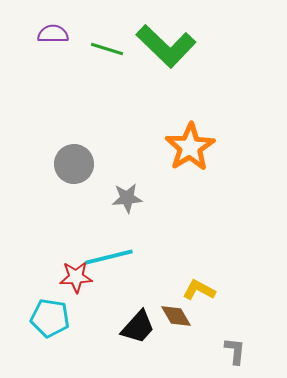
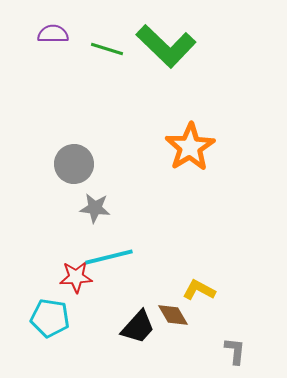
gray star: moved 32 px left, 10 px down; rotated 12 degrees clockwise
brown diamond: moved 3 px left, 1 px up
